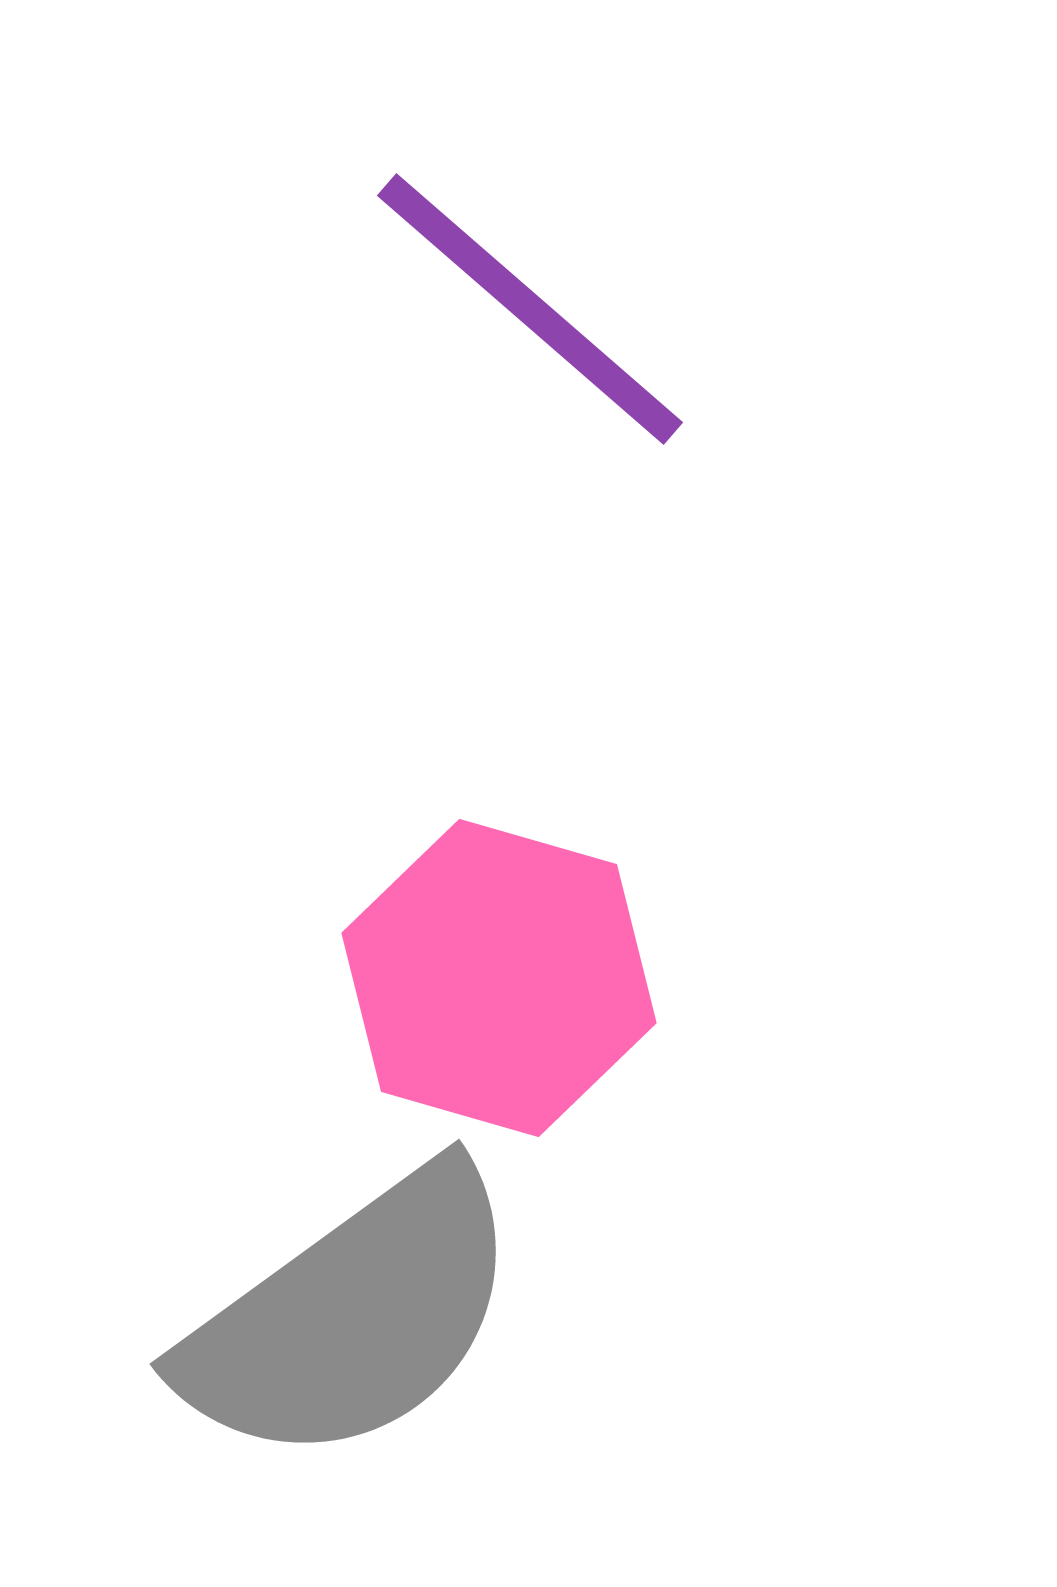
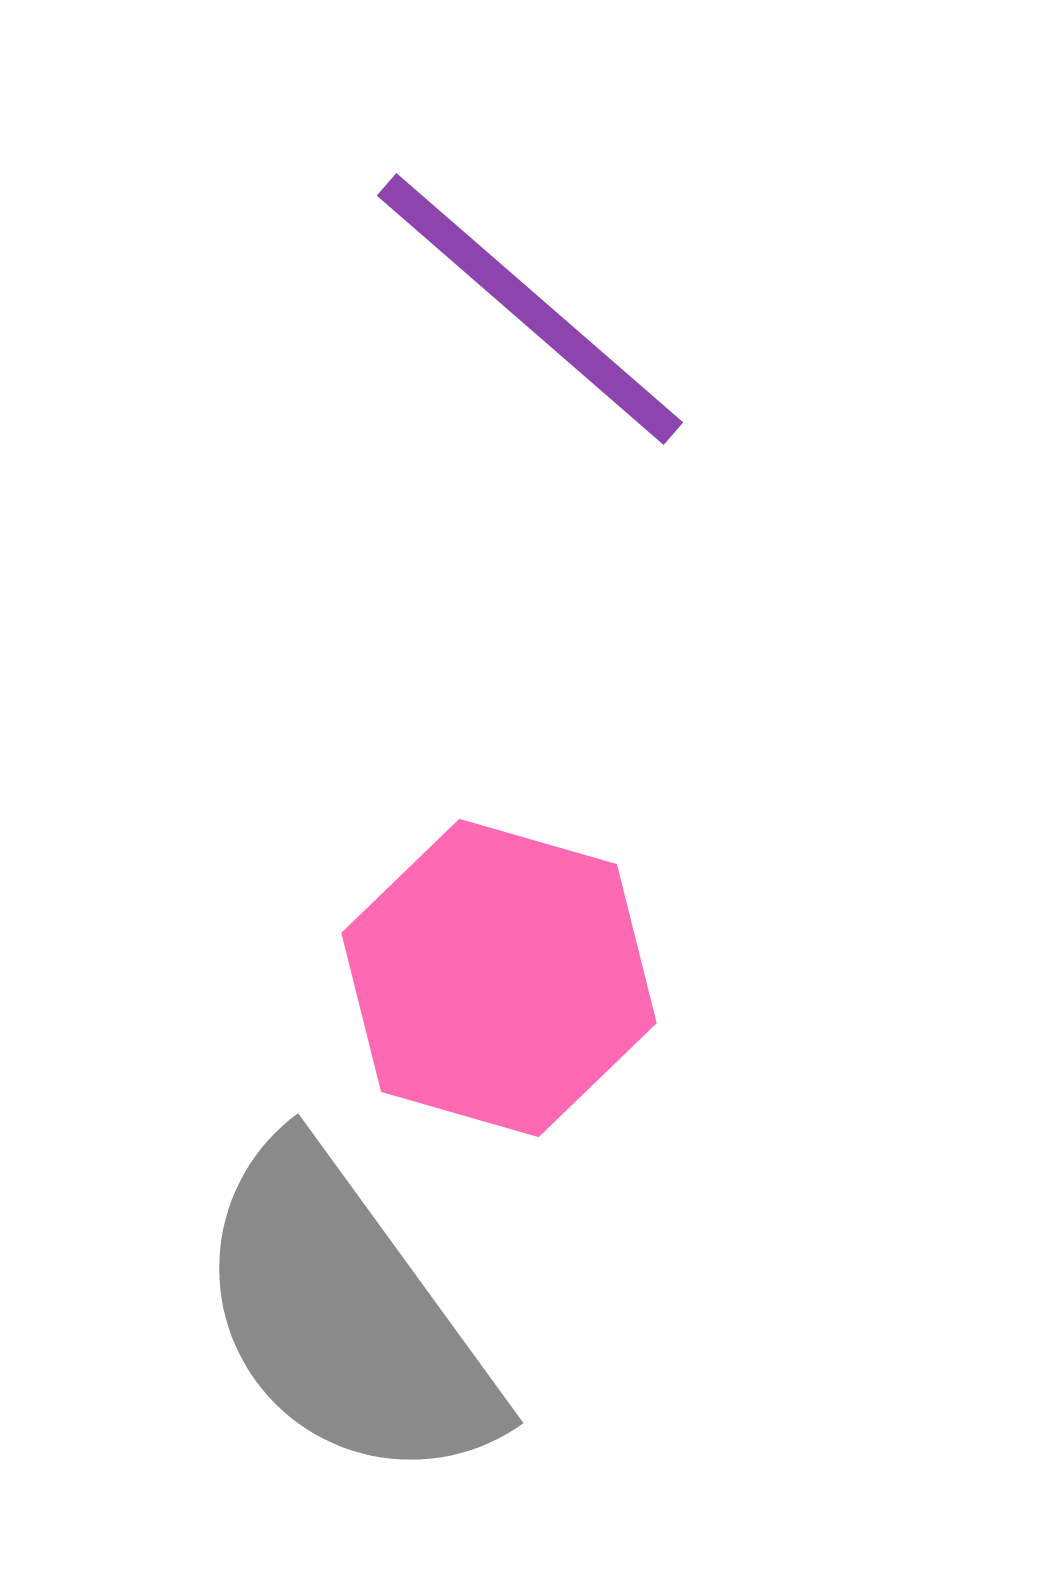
gray semicircle: moved 7 px left, 1 px up; rotated 90 degrees clockwise
